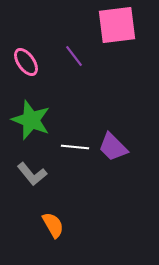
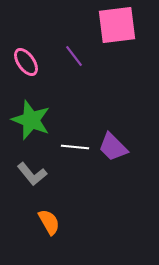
orange semicircle: moved 4 px left, 3 px up
